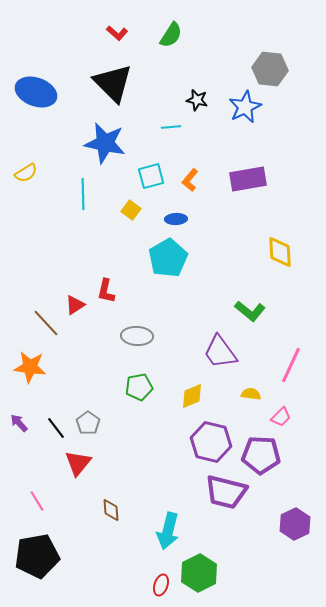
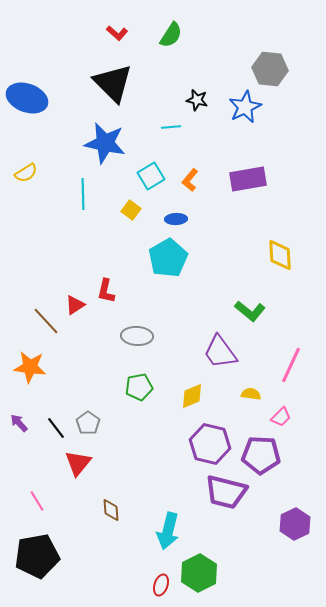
blue ellipse at (36, 92): moved 9 px left, 6 px down
cyan square at (151, 176): rotated 16 degrees counterclockwise
yellow diamond at (280, 252): moved 3 px down
brown line at (46, 323): moved 2 px up
purple hexagon at (211, 442): moved 1 px left, 2 px down
